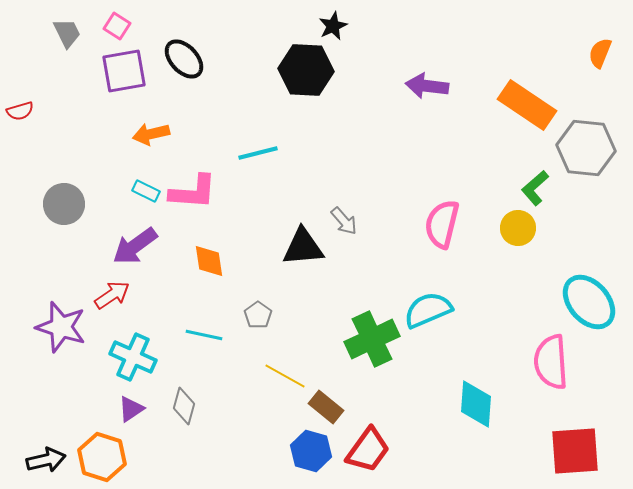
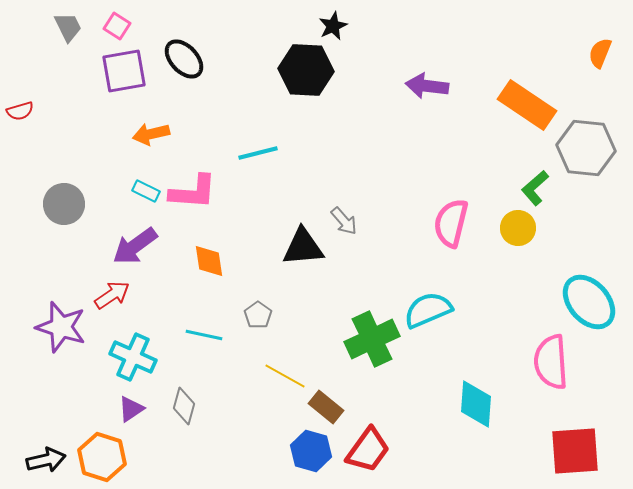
gray trapezoid at (67, 33): moved 1 px right, 6 px up
pink semicircle at (442, 224): moved 9 px right, 1 px up
